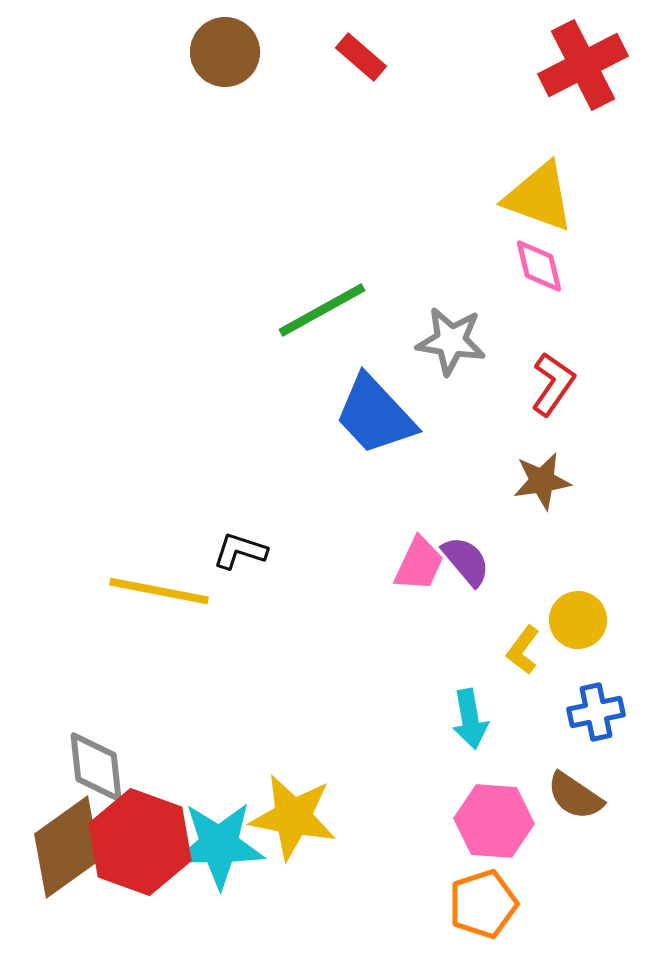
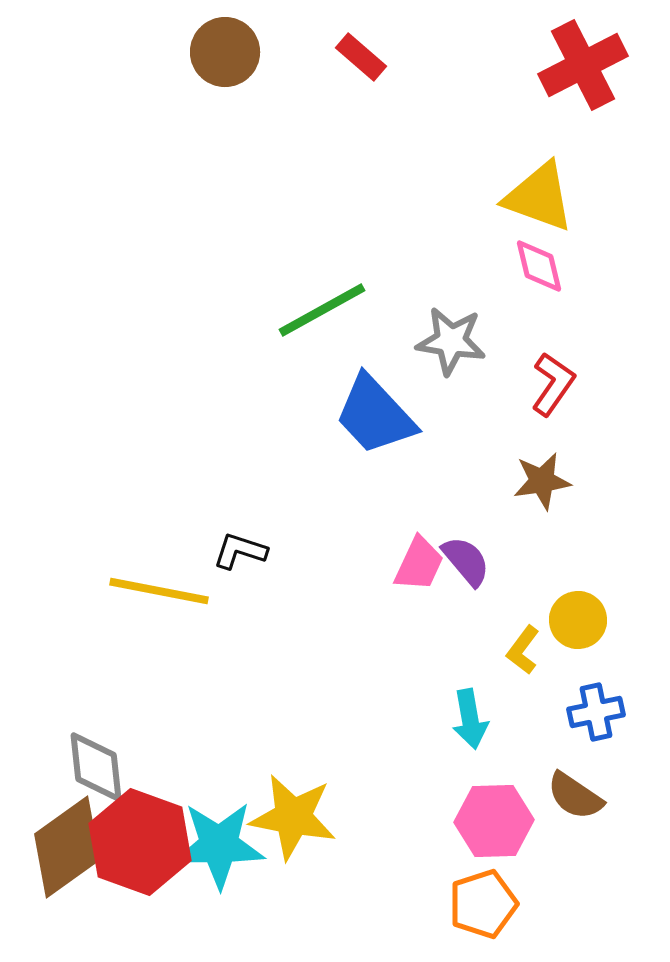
pink hexagon: rotated 6 degrees counterclockwise
